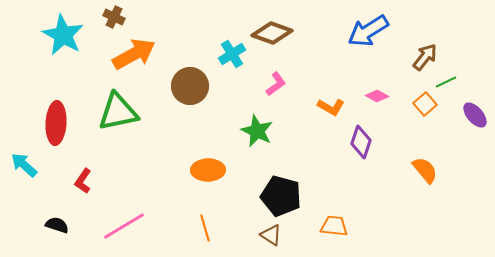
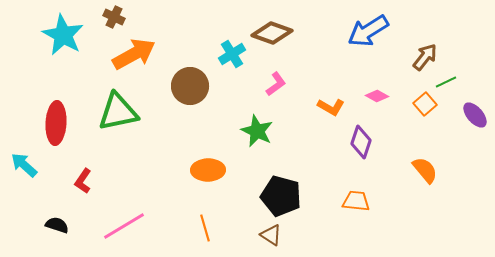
orange trapezoid: moved 22 px right, 25 px up
